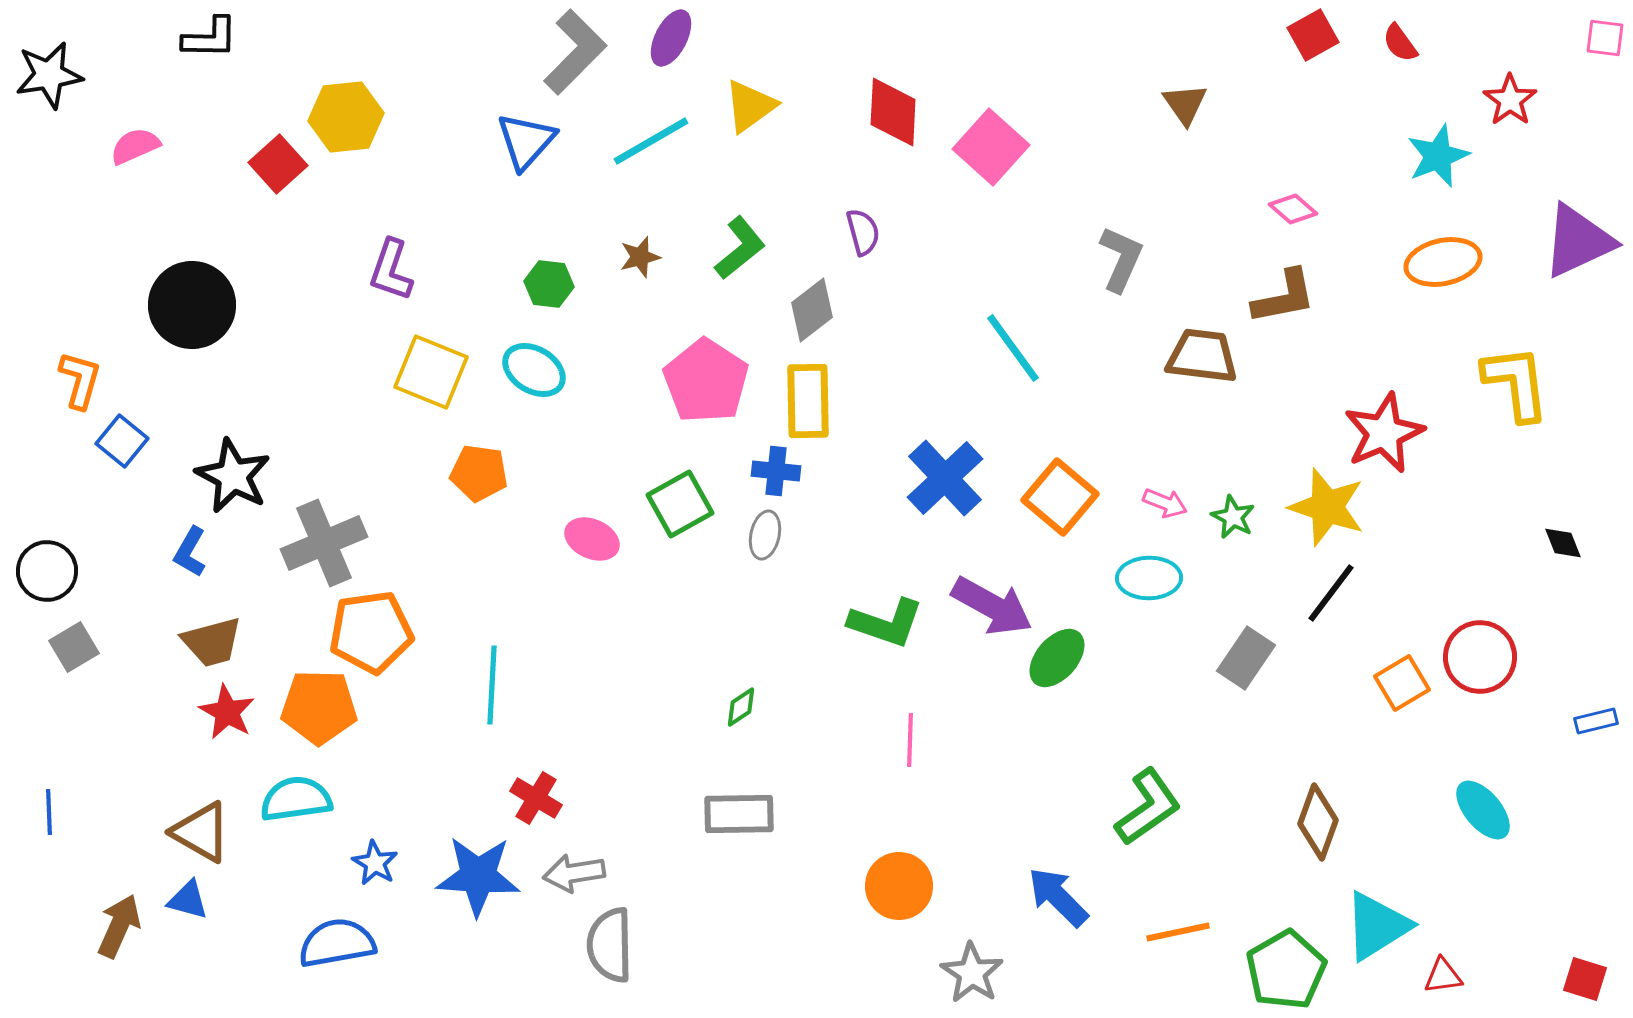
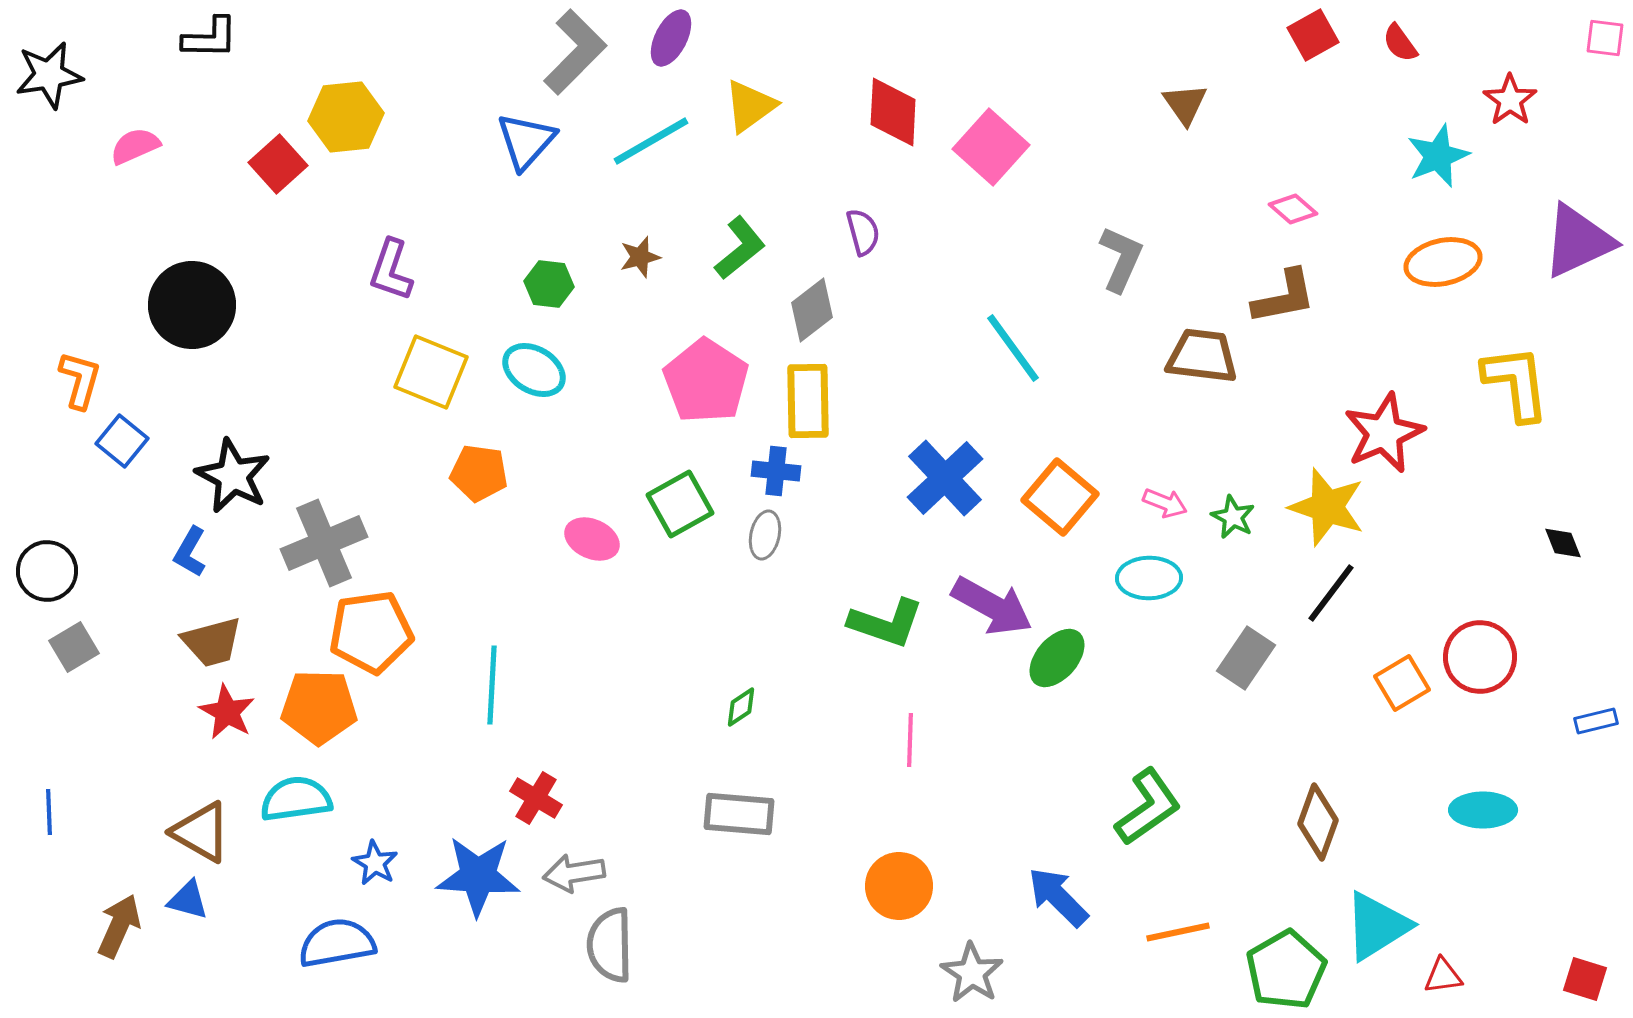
cyan ellipse at (1483, 810): rotated 50 degrees counterclockwise
gray rectangle at (739, 814): rotated 6 degrees clockwise
